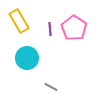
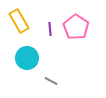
pink pentagon: moved 2 px right, 1 px up
gray line: moved 6 px up
